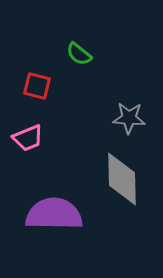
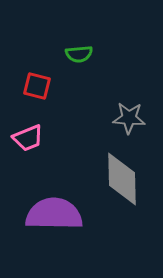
green semicircle: rotated 44 degrees counterclockwise
